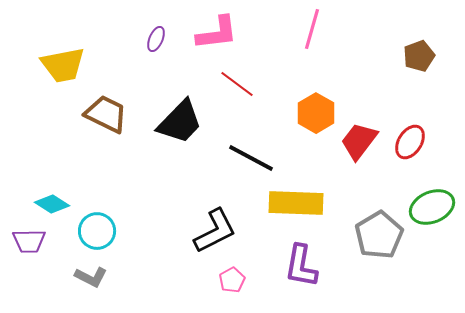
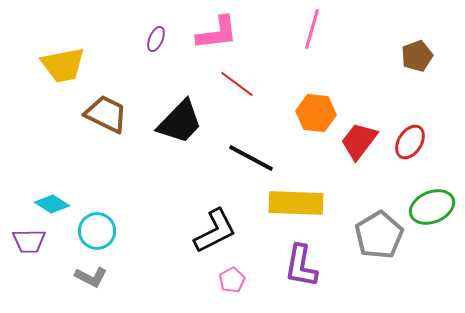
brown pentagon: moved 2 px left
orange hexagon: rotated 24 degrees counterclockwise
